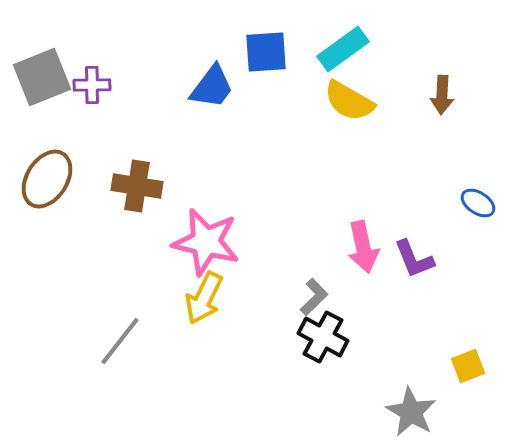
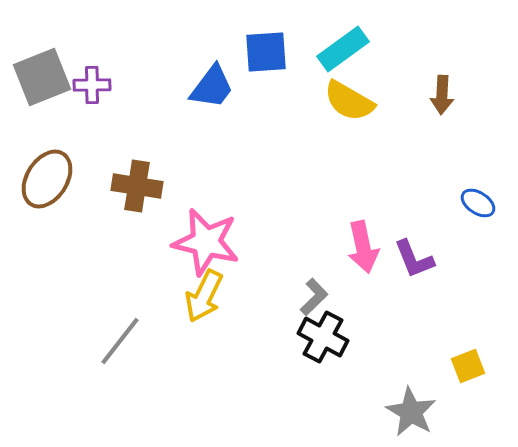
yellow arrow: moved 2 px up
